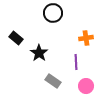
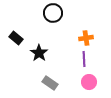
purple line: moved 8 px right, 3 px up
gray rectangle: moved 3 px left, 2 px down
pink circle: moved 3 px right, 4 px up
